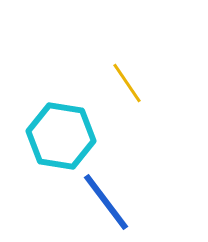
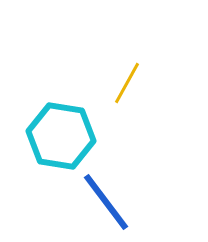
yellow line: rotated 63 degrees clockwise
